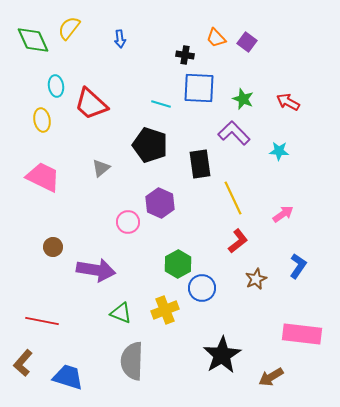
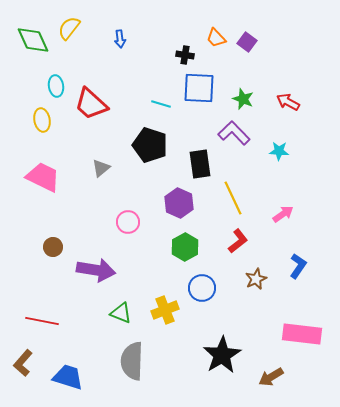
purple hexagon: moved 19 px right
green hexagon: moved 7 px right, 17 px up
